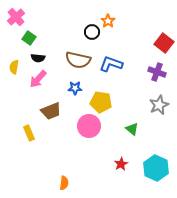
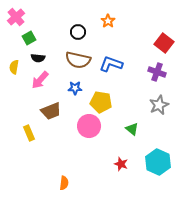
black circle: moved 14 px left
green square: rotated 24 degrees clockwise
pink arrow: moved 2 px right, 1 px down
red star: rotated 24 degrees counterclockwise
cyan hexagon: moved 2 px right, 6 px up
